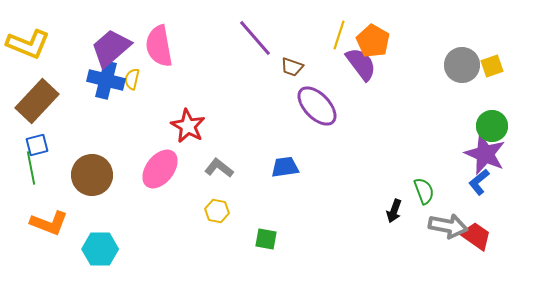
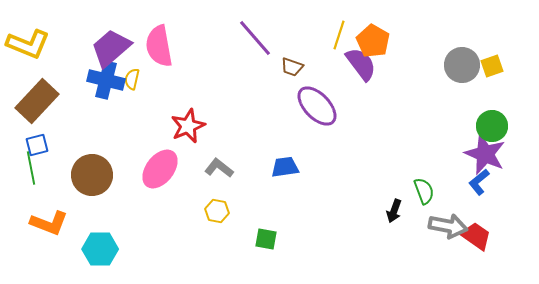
red star: rotated 20 degrees clockwise
